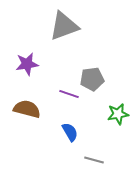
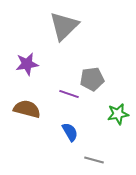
gray triangle: rotated 24 degrees counterclockwise
